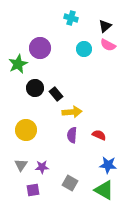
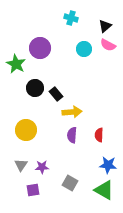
green star: moved 2 px left; rotated 18 degrees counterclockwise
red semicircle: rotated 112 degrees counterclockwise
